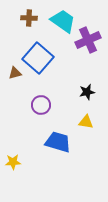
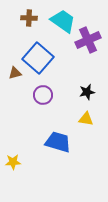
purple circle: moved 2 px right, 10 px up
yellow triangle: moved 3 px up
